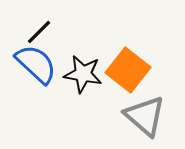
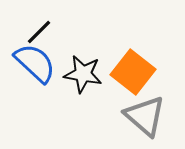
blue semicircle: moved 1 px left, 1 px up
orange square: moved 5 px right, 2 px down
